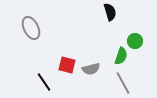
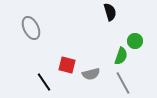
gray semicircle: moved 5 px down
